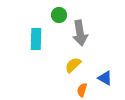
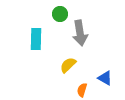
green circle: moved 1 px right, 1 px up
yellow semicircle: moved 5 px left
